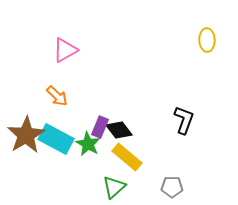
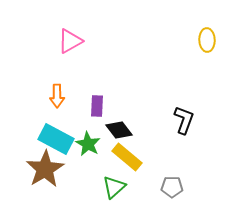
pink triangle: moved 5 px right, 9 px up
orange arrow: rotated 45 degrees clockwise
purple rectangle: moved 3 px left, 21 px up; rotated 20 degrees counterclockwise
brown star: moved 19 px right, 34 px down
